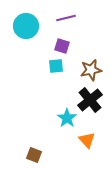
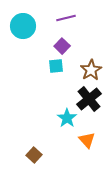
cyan circle: moved 3 px left
purple square: rotated 28 degrees clockwise
brown star: rotated 20 degrees counterclockwise
black cross: moved 1 px left, 1 px up
brown square: rotated 21 degrees clockwise
